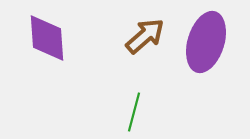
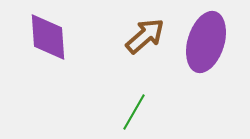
purple diamond: moved 1 px right, 1 px up
green line: rotated 15 degrees clockwise
